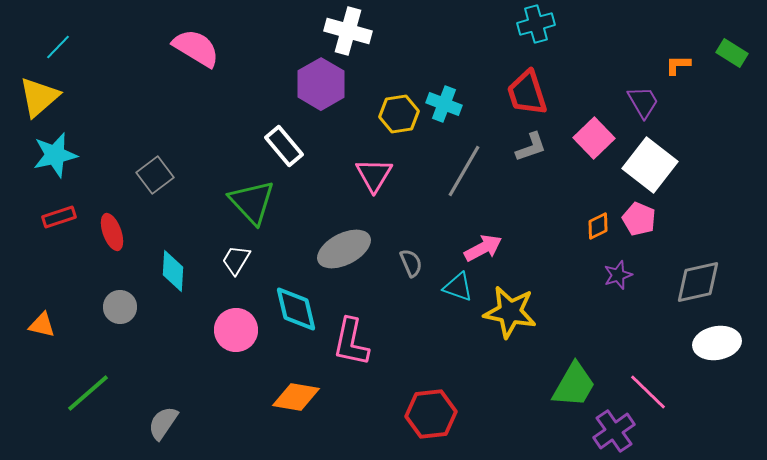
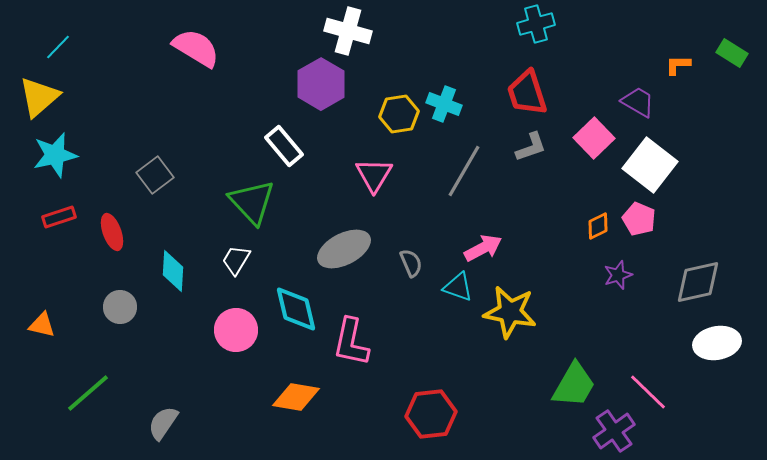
purple trapezoid at (643, 102): moved 5 px left; rotated 30 degrees counterclockwise
